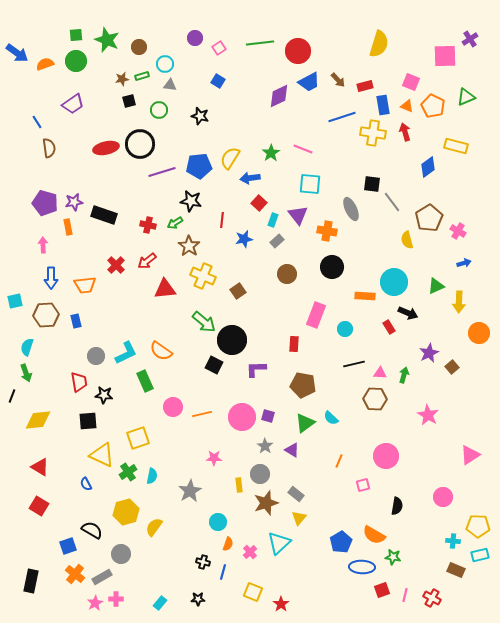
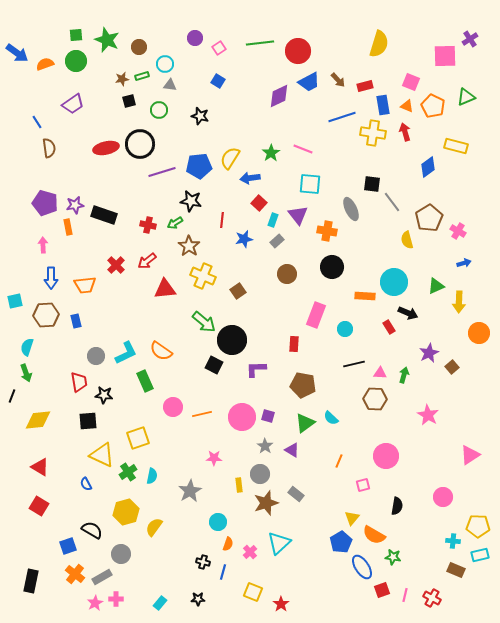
purple star at (74, 202): moved 1 px right, 3 px down
yellow triangle at (299, 518): moved 53 px right
blue ellipse at (362, 567): rotated 55 degrees clockwise
